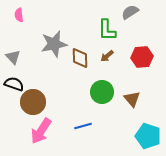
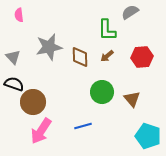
gray star: moved 5 px left, 3 px down
brown diamond: moved 1 px up
